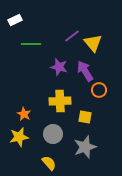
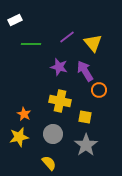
purple line: moved 5 px left, 1 px down
yellow cross: rotated 15 degrees clockwise
gray star: moved 1 px right, 2 px up; rotated 15 degrees counterclockwise
